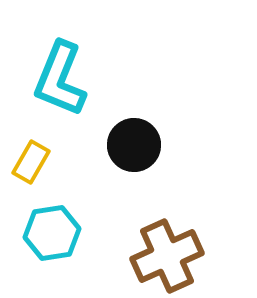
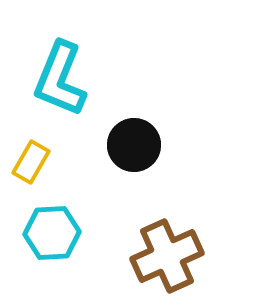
cyan hexagon: rotated 6 degrees clockwise
